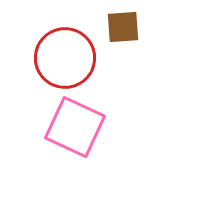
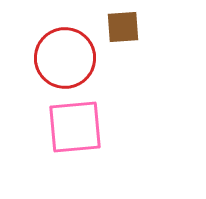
pink square: rotated 30 degrees counterclockwise
